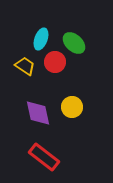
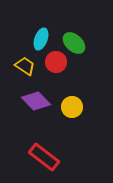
red circle: moved 1 px right
purple diamond: moved 2 px left, 12 px up; rotated 32 degrees counterclockwise
